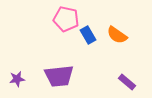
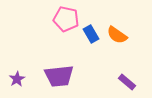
blue rectangle: moved 3 px right, 1 px up
purple star: rotated 21 degrees counterclockwise
